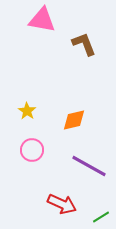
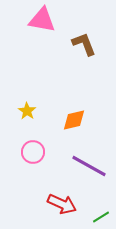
pink circle: moved 1 px right, 2 px down
